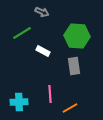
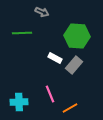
green line: rotated 30 degrees clockwise
white rectangle: moved 12 px right, 7 px down
gray rectangle: moved 1 px up; rotated 48 degrees clockwise
pink line: rotated 18 degrees counterclockwise
